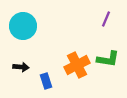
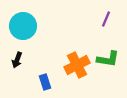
black arrow: moved 4 px left, 7 px up; rotated 105 degrees clockwise
blue rectangle: moved 1 px left, 1 px down
